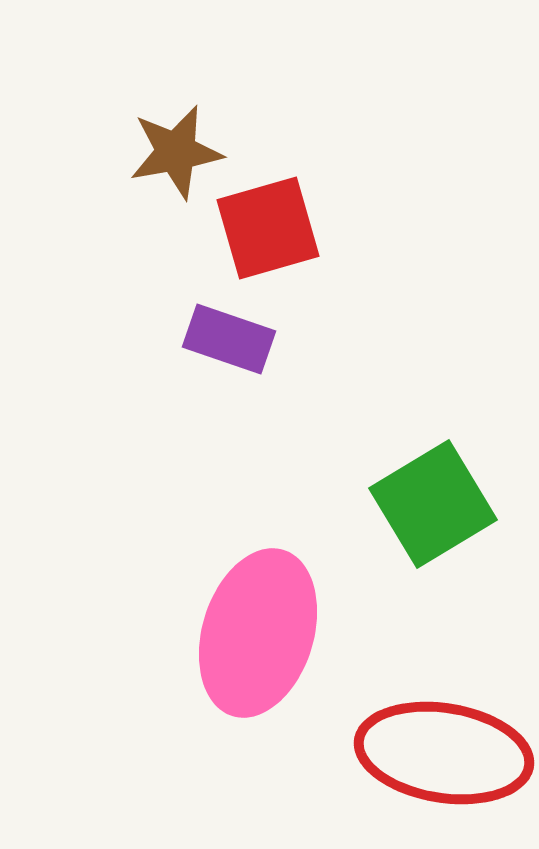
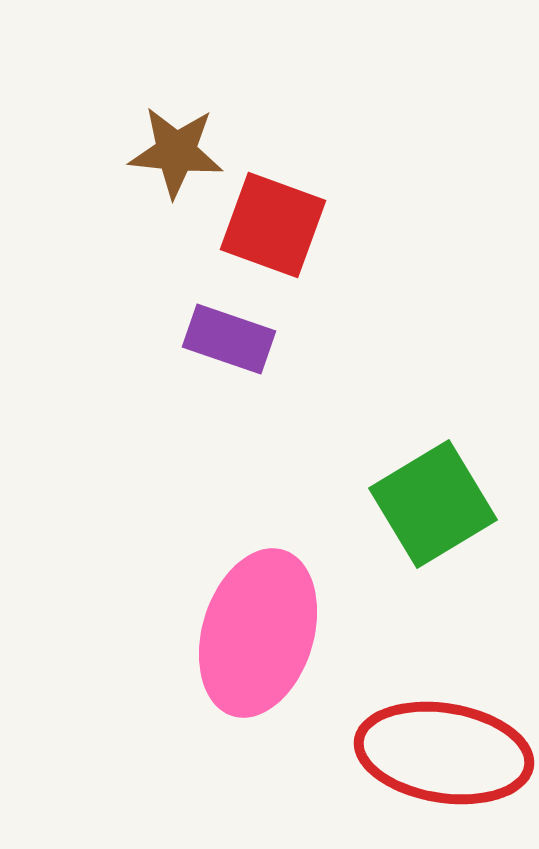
brown star: rotated 16 degrees clockwise
red square: moved 5 px right, 3 px up; rotated 36 degrees clockwise
